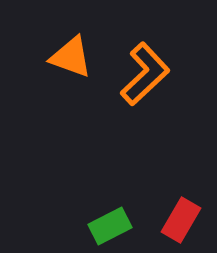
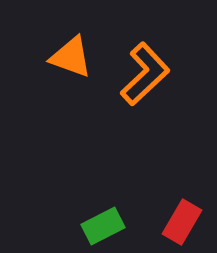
red rectangle: moved 1 px right, 2 px down
green rectangle: moved 7 px left
